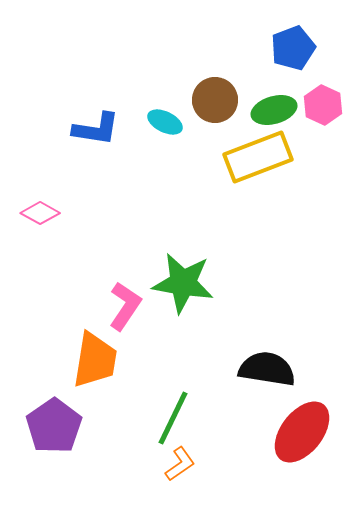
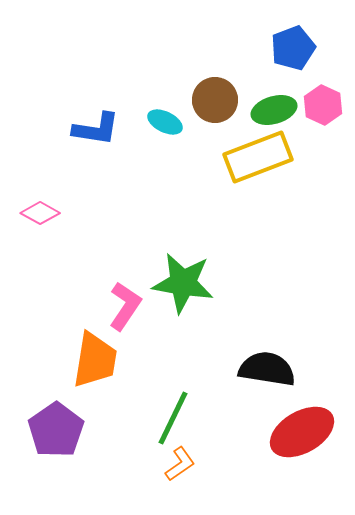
purple pentagon: moved 2 px right, 4 px down
red ellipse: rotated 22 degrees clockwise
